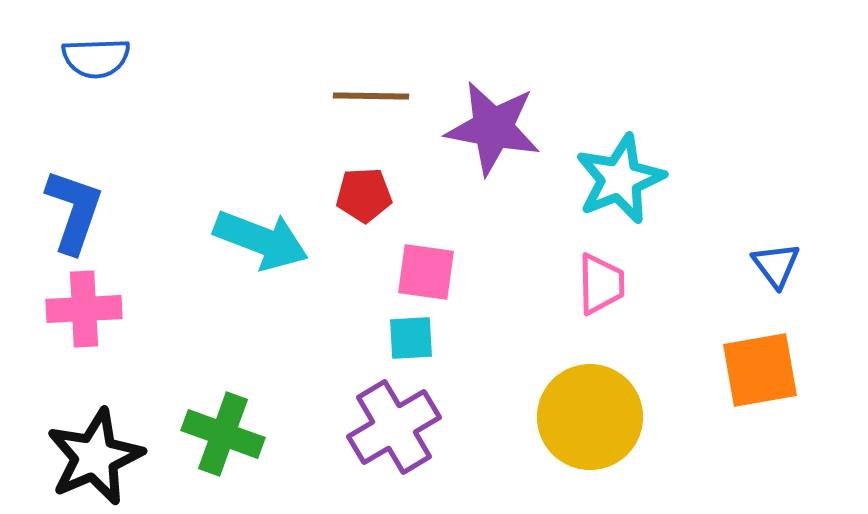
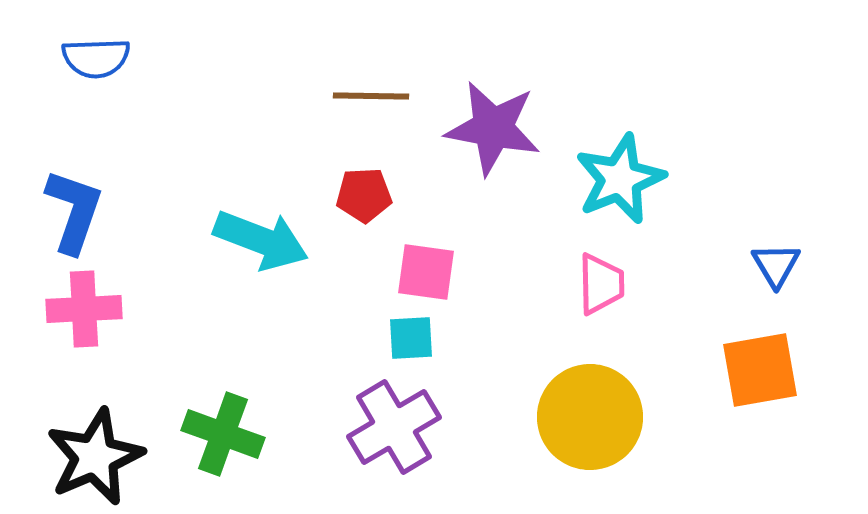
blue triangle: rotated 6 degrees clockwise
